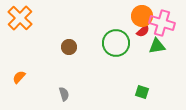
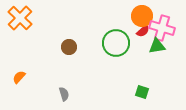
pink cross: moved 5 px down
